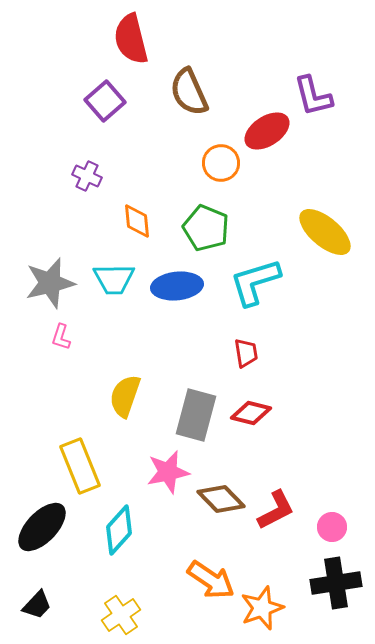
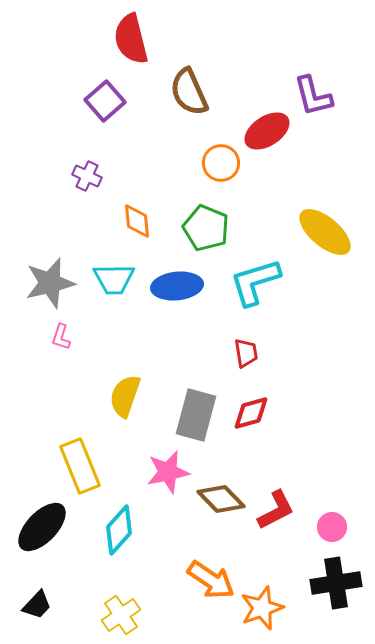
red diamond: rotated 30 degrees counterclockwise
